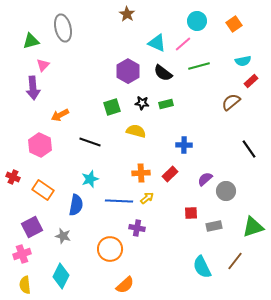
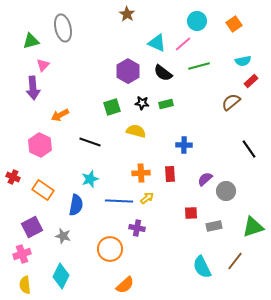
red rectangle at (170, 174): rotated 49 degrees counterclockwise
